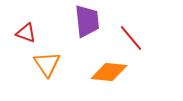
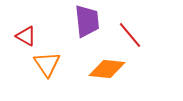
red triangle: moved 3 px down; rotated 10 degrees clockwise
red line: moved 1 px left, 3 px up
orange diamond: moved 2 px left, 3 px up
